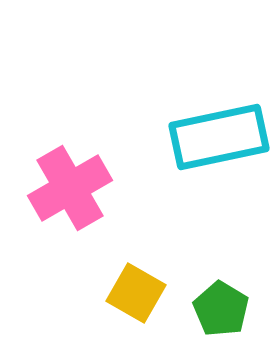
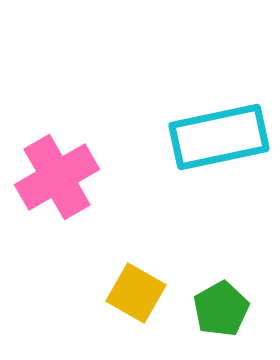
pink cross: moved 13 px left, 11 px up
green pentagon: rotated 12 degrees clockwise
